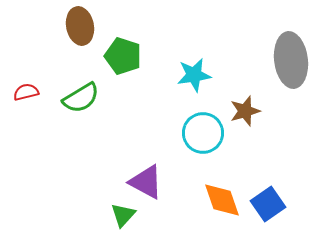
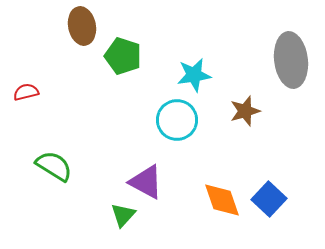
brown ellipse: moved 2 px right
green semicircle: moved 27 px left, 68 px down; rotated 117 degrees counterclockwise
cyan circle: moved 26 px left, 13 px up
blue square: moved 1 px right, 5 px up; rotated 12 degrees counterclockwise
